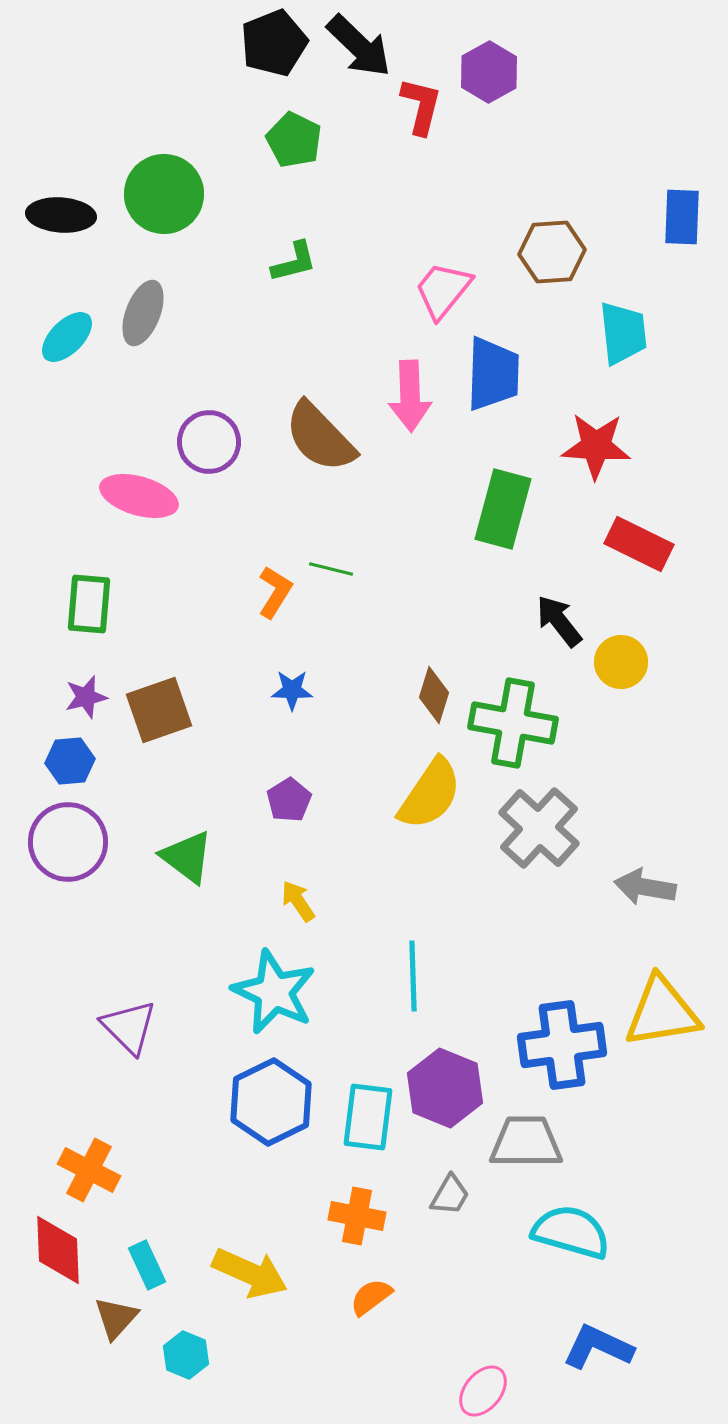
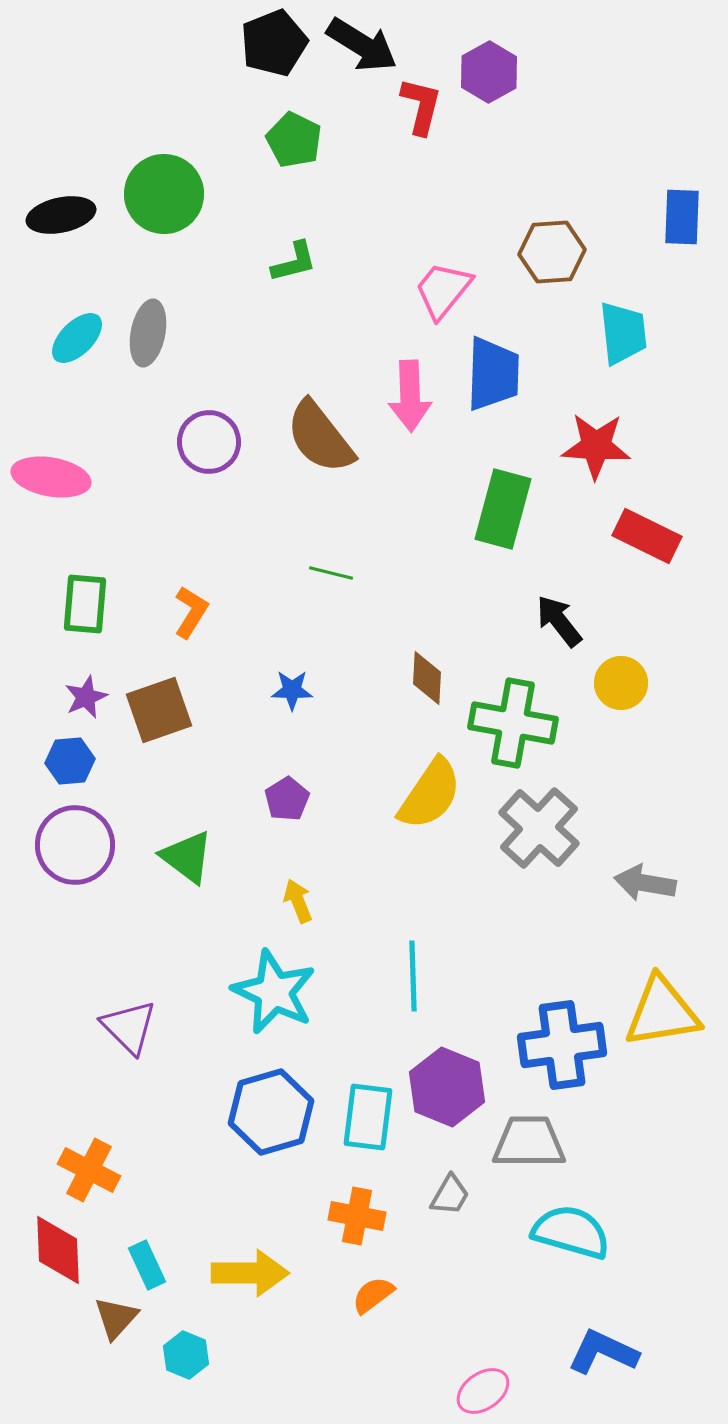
black arrow at (359, 46): moved 3 px right, 1 px up; rotated 12 degrees counterclockwise
black ellipse at (61, 215): rotated 16 degrees counterclockwise
gray ellipse at (143, 313): moved 5 px right, 20 px down; rotated 10 degrees counterclockwise
cyan ellipse at (67, 337): moved 10 px right, 1 px down
brown semicircle at (320, 437): rotated 6 degrees clockwise
pink ellipse at (139, 496): moved 88 px left, 19 px up; rotated 6 degrees counterclockwise
red rectangle at (639, 544): moved 8 px right, 8 px up
green line at (331, 569): moved 4 px down
orange L-shape at (275, 592): moved 84 px left, 20 px down
green rectangle at (89, 604): moved 4 px left
yellow circle at (621, 662): moved 21 px down
brown diamond at (434, 695): moved 7 px left, 17 px up; rotated 14 degrees counterclockwise
purple star at (86, 697): rotated 9 degrees counterclockwise
purple pentagon at (289, 800): moved 2 px left, 1 px up
purple circle at (68, 842): moved 7 px right, 3 px down
gray arrow at (645, 887): moved 4 px up
yellow arrow at (298, 901): rotated 12 degrees clockwise
purple hexagon at (445, 1088): moved 2 px right, 1 px up
blue hexagon at (271, 1102): moved 10 px down; rotated 10 degrees clockwise
gray trapezoid at (526, 1142): moved 3 px right
yellow arrow at (250, 1273): rotated 24 degrees counterclockwise
orange semicircle at (371, 1297): moved 2 px right, 2 px up
blue L-shape at (598, 1347): moved 5 px right, 5 px down
pink ellipse at (483, 1391): rotated 16 degrees clockwise
